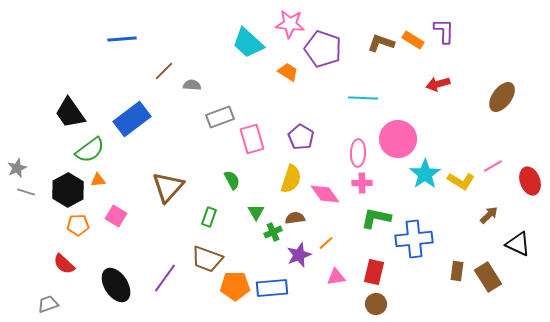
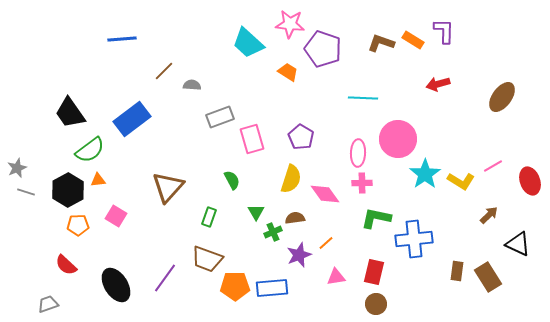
red semicircle at (64, 264): moved 2 px right, 1 px down
